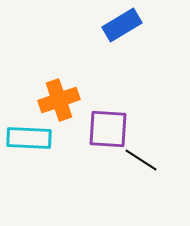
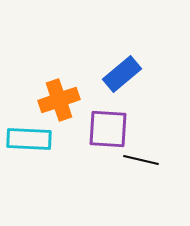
blue rectangle: moved 49 px down; rotated 9 degrees counterclockwise
cyan rectangle: moved 1 px down
black line: rotated 20 degrees counterclockwise
